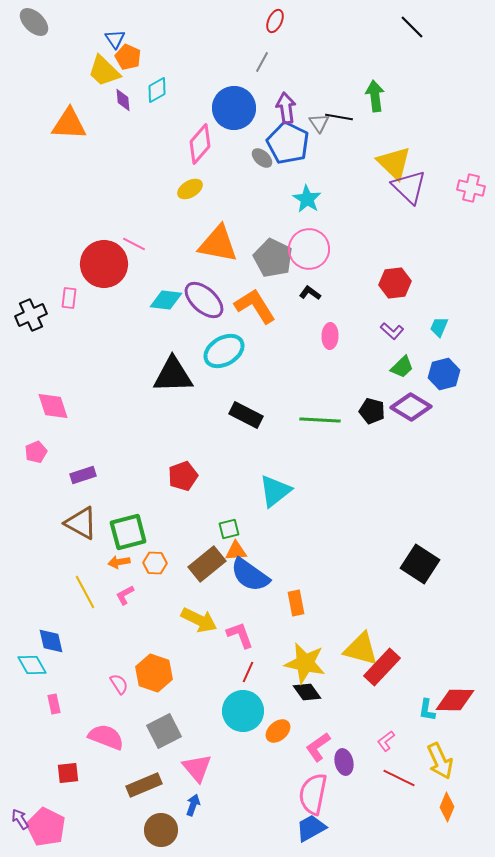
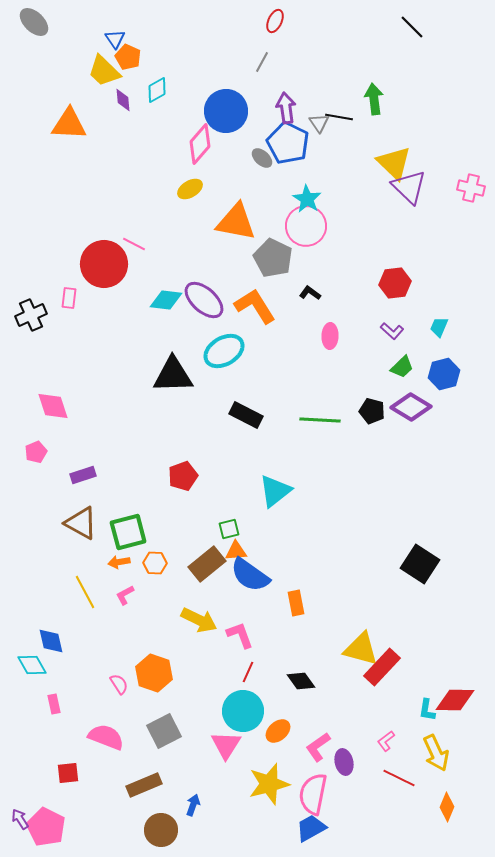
green arrow at (375, 96): moved 1 px left, 3 px down
blue circle at (234, 108): moved 8 px left, 3 px down
orange triangle at (218, 244): moved 18 px right, 22 px up
pink circle at (309, 249): moved 3 px left, 23 px up
yellow star at (305, 663): moved 36 px left, 121 px down; rotated 27 degrees counterclockwise
black diamond at (307, 692): moved 6 px left, 11 px up
yellow arrow at (440, 761): moved 4 px left, 8 px up
pink triangle at (197, 768): moved 29 px right, 23 px up; rotated 12 degrees clockwise
